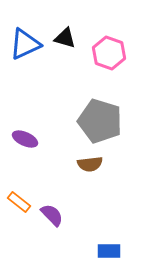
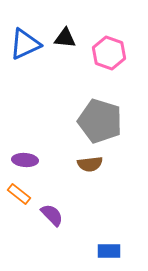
black triangle: rotated 10 degrees counterclockwise
purple ellipse: moved 21 px down; rotated 20 degrees counterclockwise
orange rectangle: moved 8 px up
